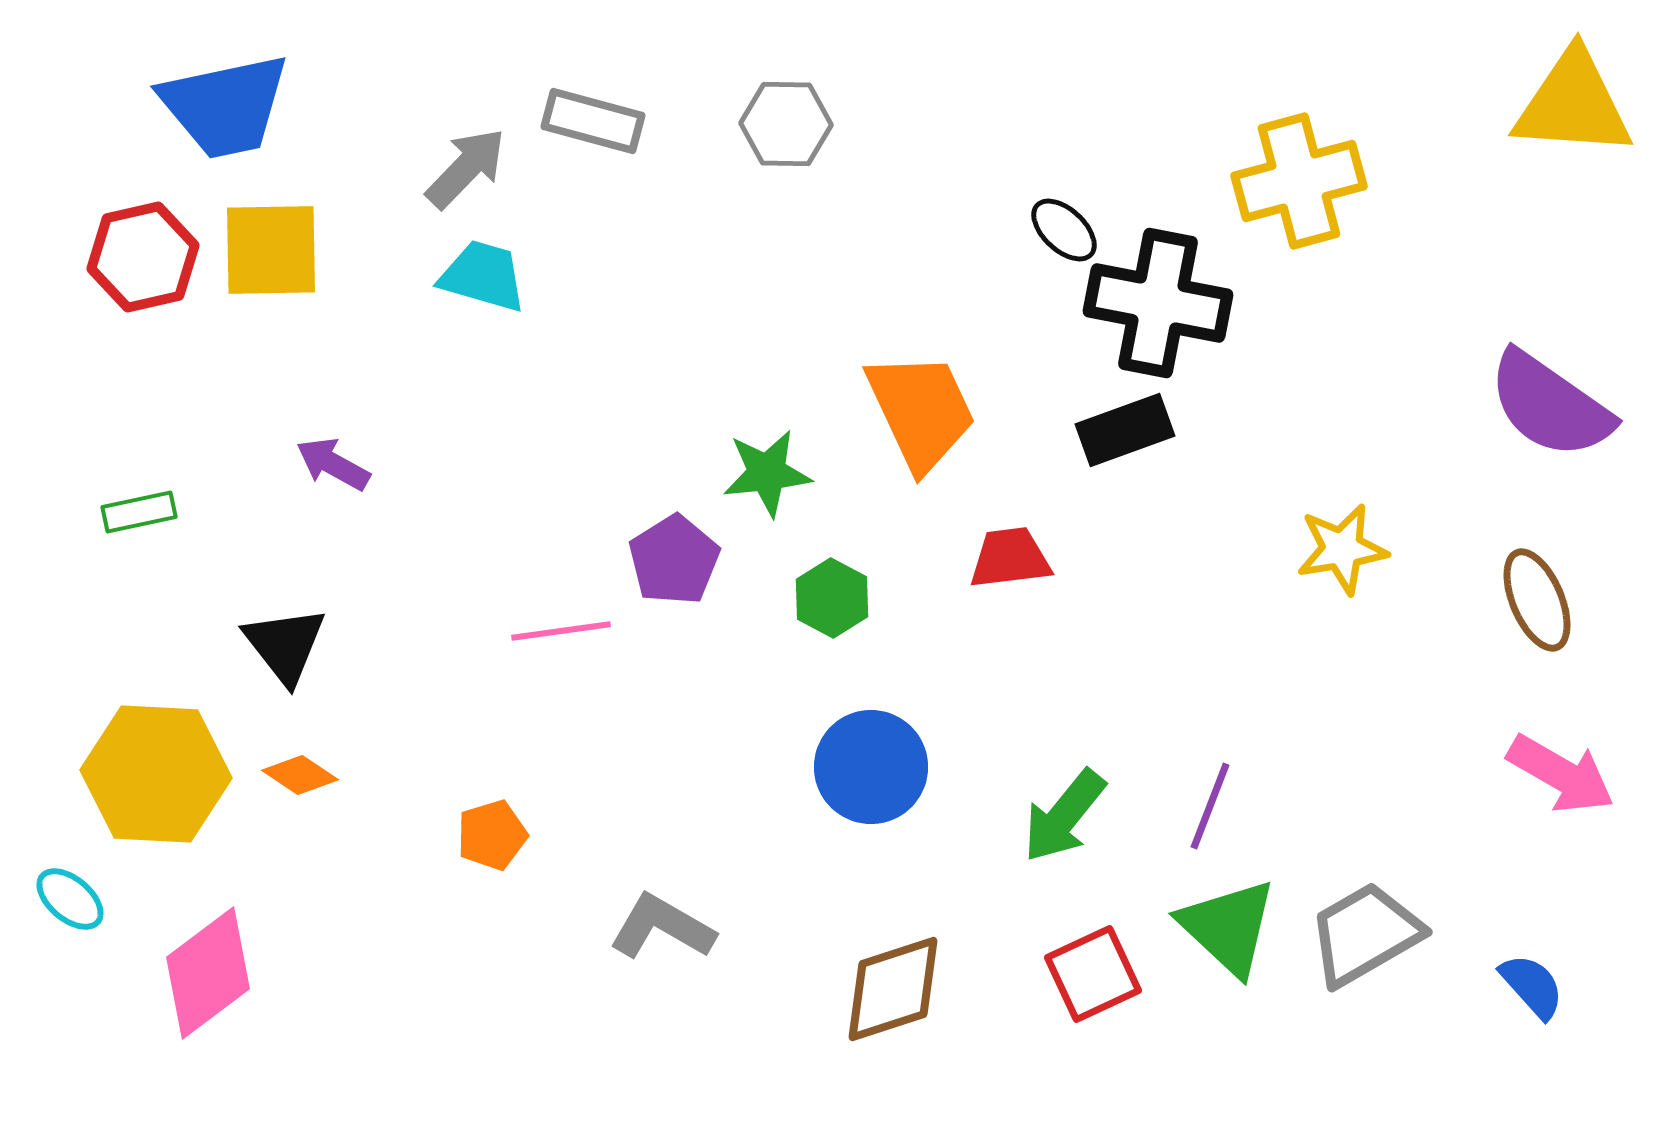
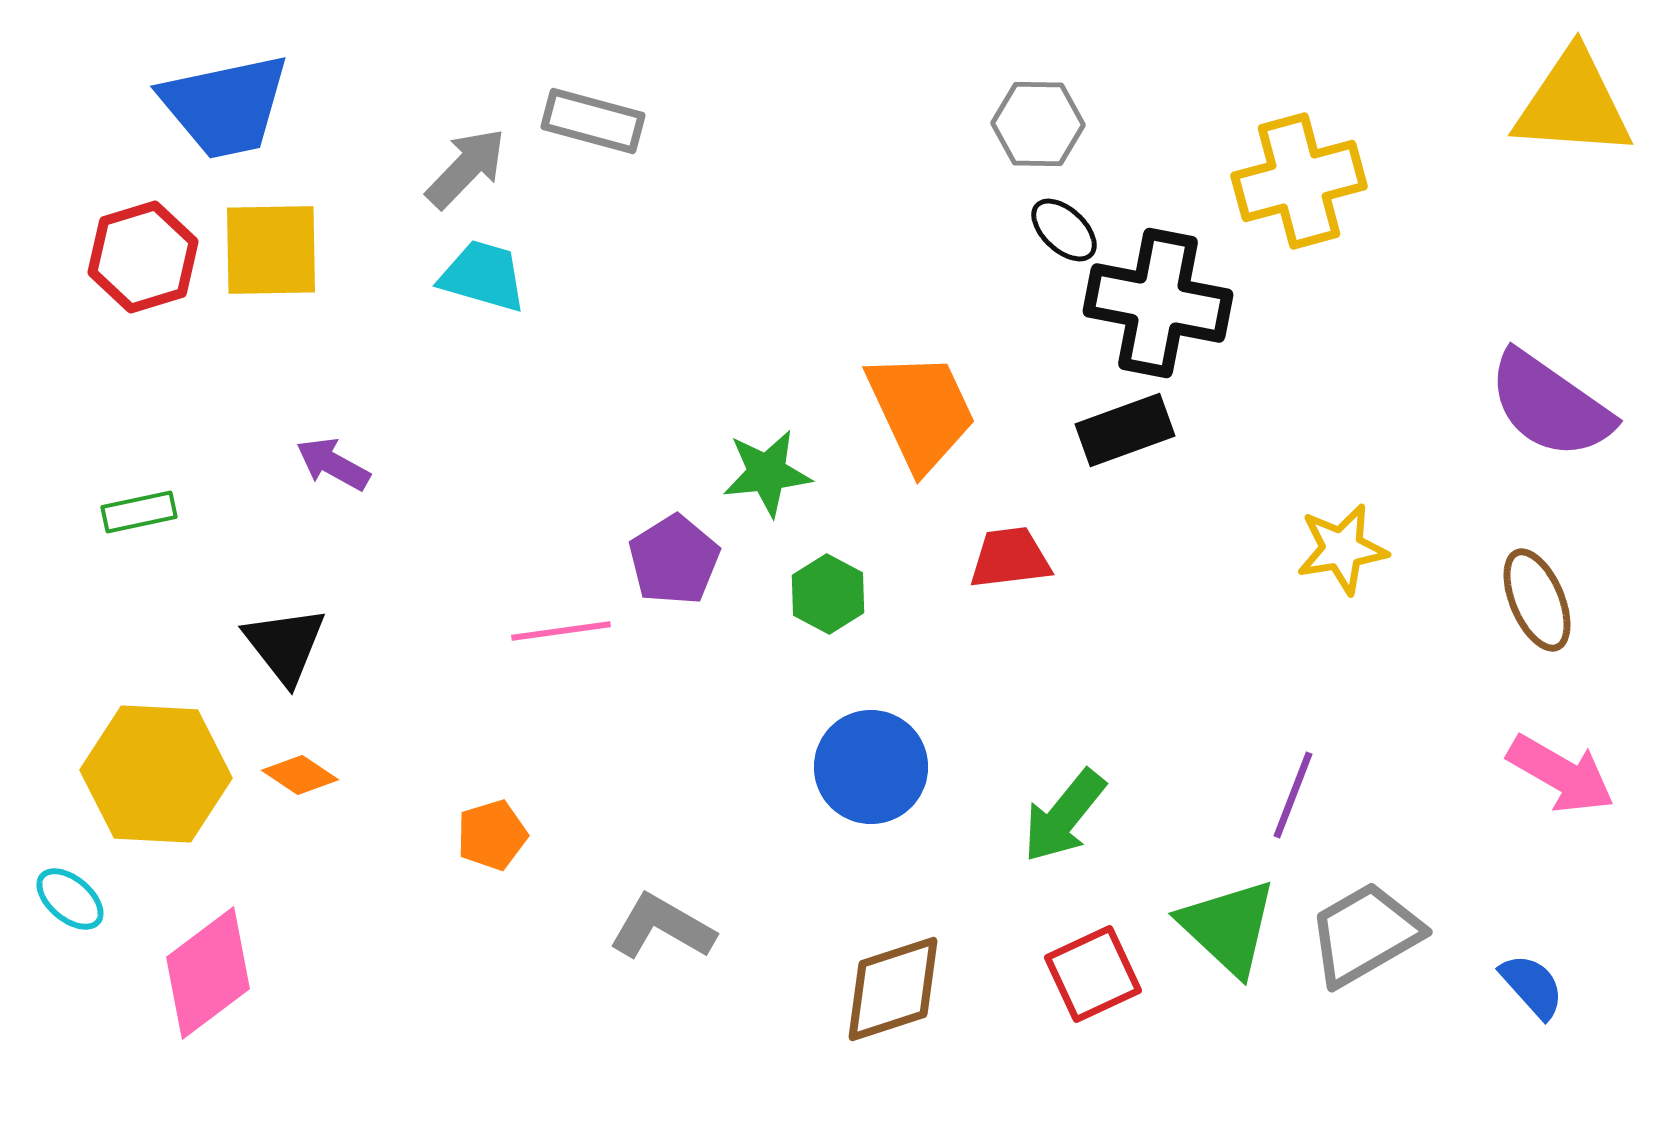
gray hexagon: moved 252 px right
red hexagon: rotated 4 degrees counterclockwise
green hexagon: moved 4 px left, 4 px up
purple line: moved 83 px right, 11 px up
